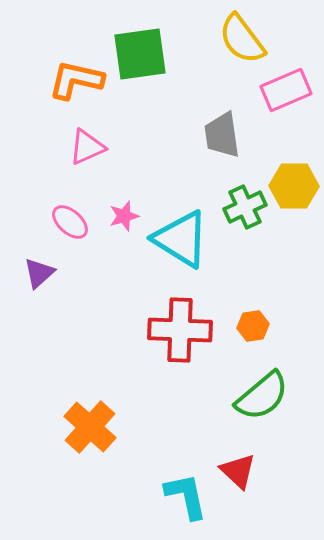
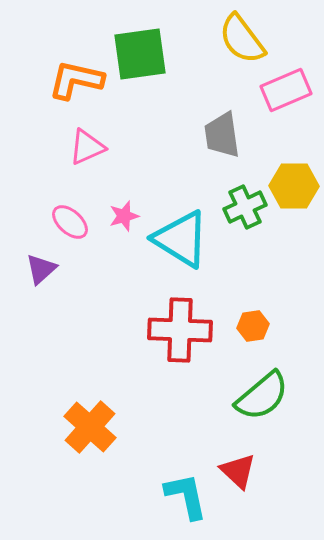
purple triangle: moved 2 px right, 4 px up
